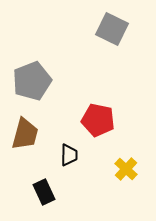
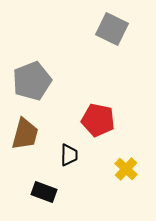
black rectangle: rotated 45 degrees counterclockwise
